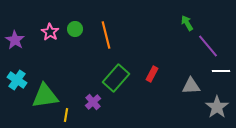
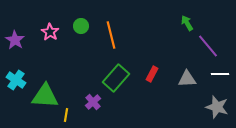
green circle: moved 6 px right, 3 px up
orange line: moved 5 px right
white line: moved 1 px left, 3 px down
cyan cross: moved 1 px left
gray triangle: moved 4 px left, 7 px up
green triangle: rotated 12 degrees clockwise
gray star: rotated 20 degrees counterclockwise
